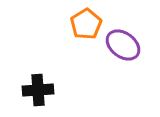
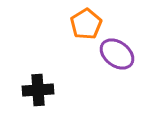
purple ellipse: moved 6 px left, 9 px down
